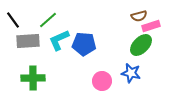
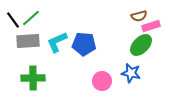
green line: moved 17 px left, 2 px up
cyan L-shape: moved 2 px left, 2 px down
